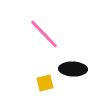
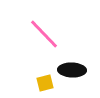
black ellipse: moved 1 px left, 1 px down
